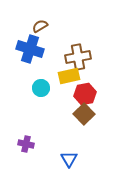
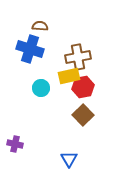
brown semicircle: rotated 35 degrees clockwise
red hexagon: moved 2 px left, 7 px up
brown square: moved 1 px left, 1 px down
purple cross: moved 11 px left
